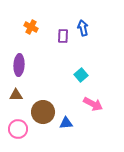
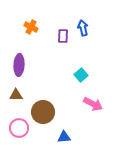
blue triangle: moved 2 px left, 14 px down
pink circle: moved 1 px right, 1 px up
